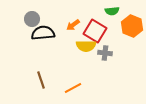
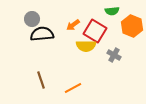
black semicircle: moved 1 px left, 1 px down
gray cross: moved 9 px right, 2 px down; rotated 24 degrees clockwise
